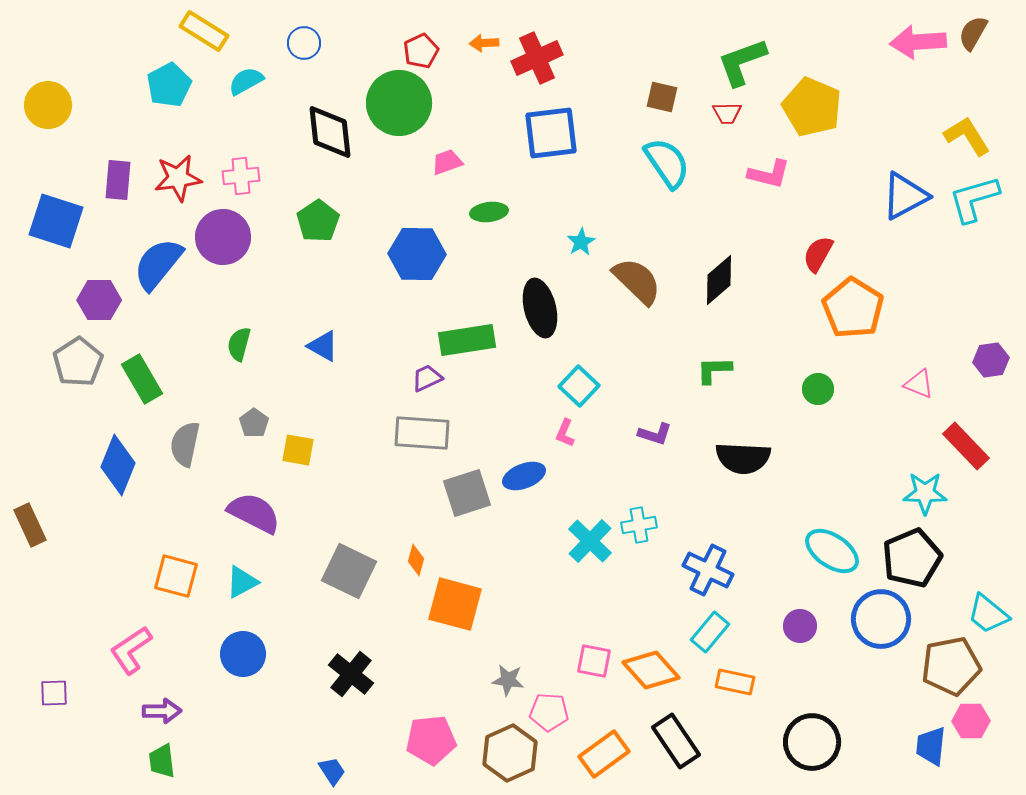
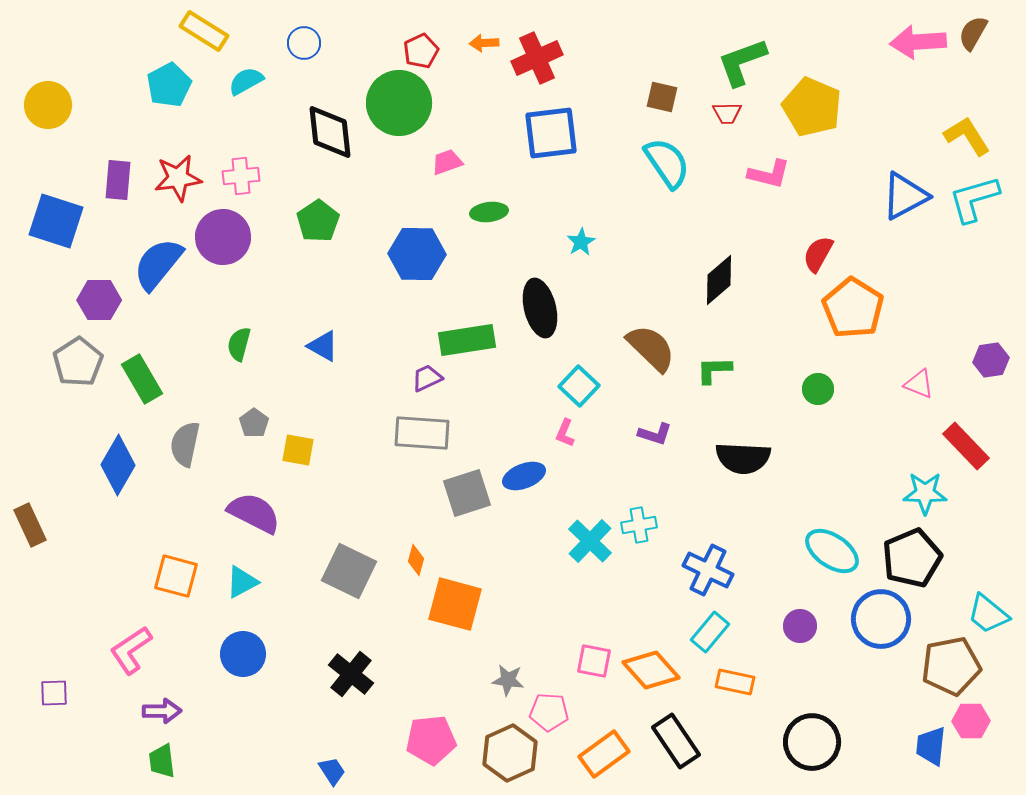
brown semicircle at (637, 281): moved 14 px right, 67 px down
blue diamond at (118, 465): rotated 8 degrees clockwise
